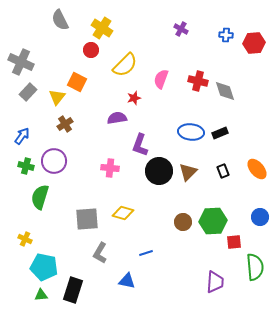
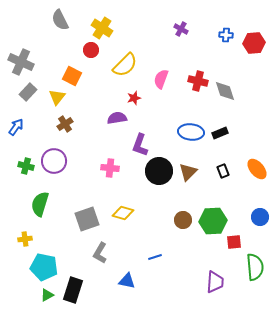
orange square at (77, 82): moved 5 px left, 6 px up
blue arrow at (22, 136): moved 6 px left, 9 px up
green semicircle at (40, 197): moved 7 px down
gray square at (87, 219): rotated 15 degrees counterclockwise
brown circle at (183, 222): moved 2 px up
yellow cross at (25, 239): rotated 32 degrees counterclockwise
blue line at (146, 253): moved 9 px right, 4 px down
green triangle at (41, 295): moved 6 px right; rotated 24 degrees counterclockwise
